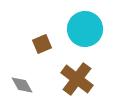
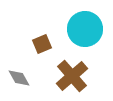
brown cross: moved 5 px left, 3 px up; rotated 12 degrees clockwise
gray diamond: moved 3 px left, 7 px up
